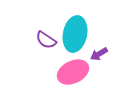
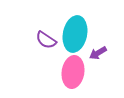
purple arrow: moved 1 px left, 1 px up
pink ellipse: rotated 56 degrees counterclockwise
